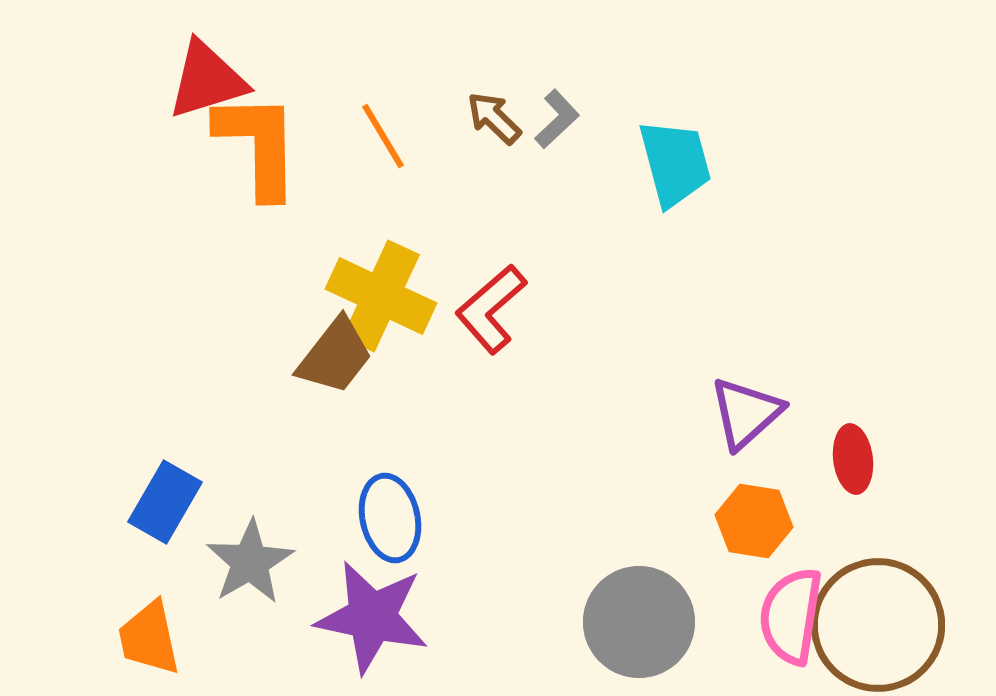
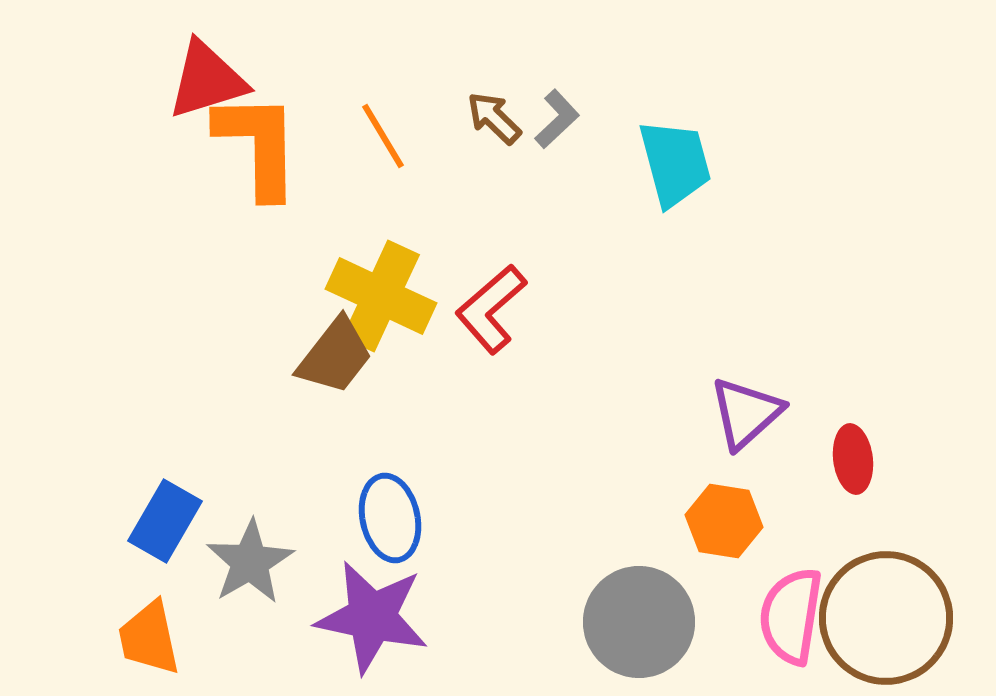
blue rectangle: moved 19 px down
orange hexagon: moved 30 px left
brown circle: moved 8 px right, 7 px up
